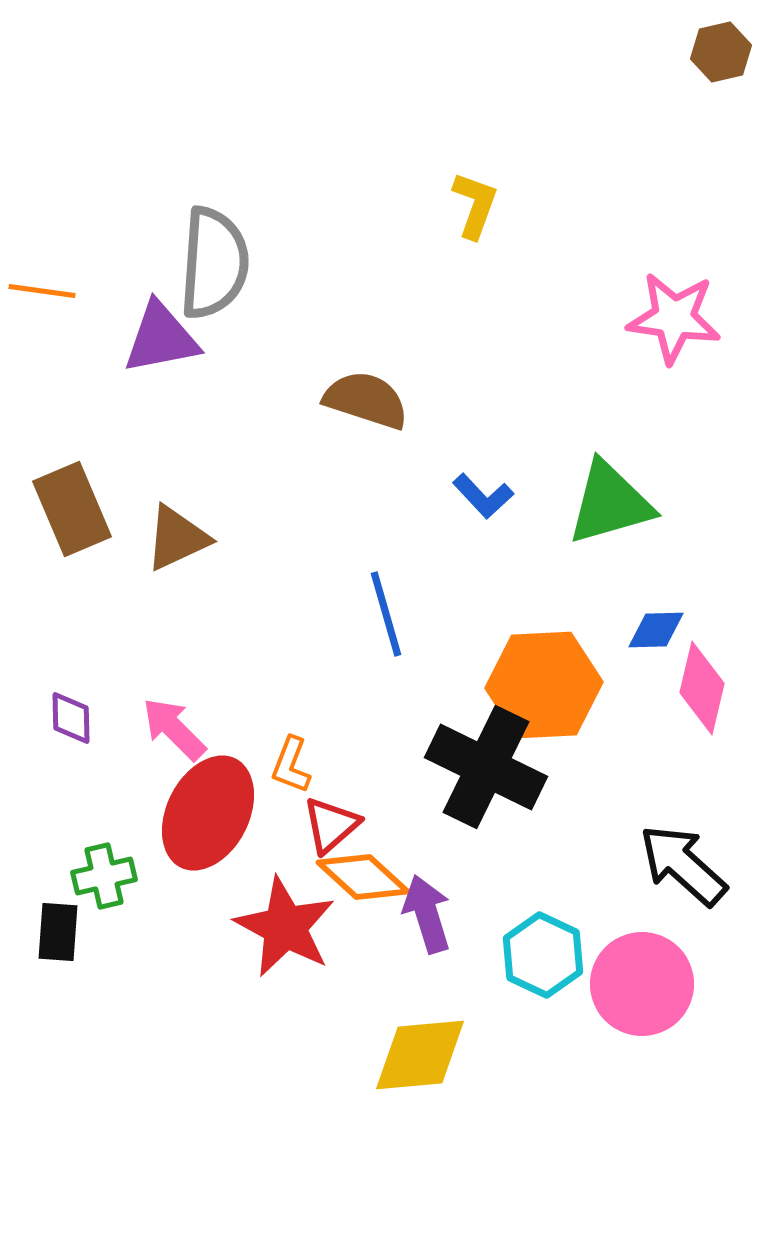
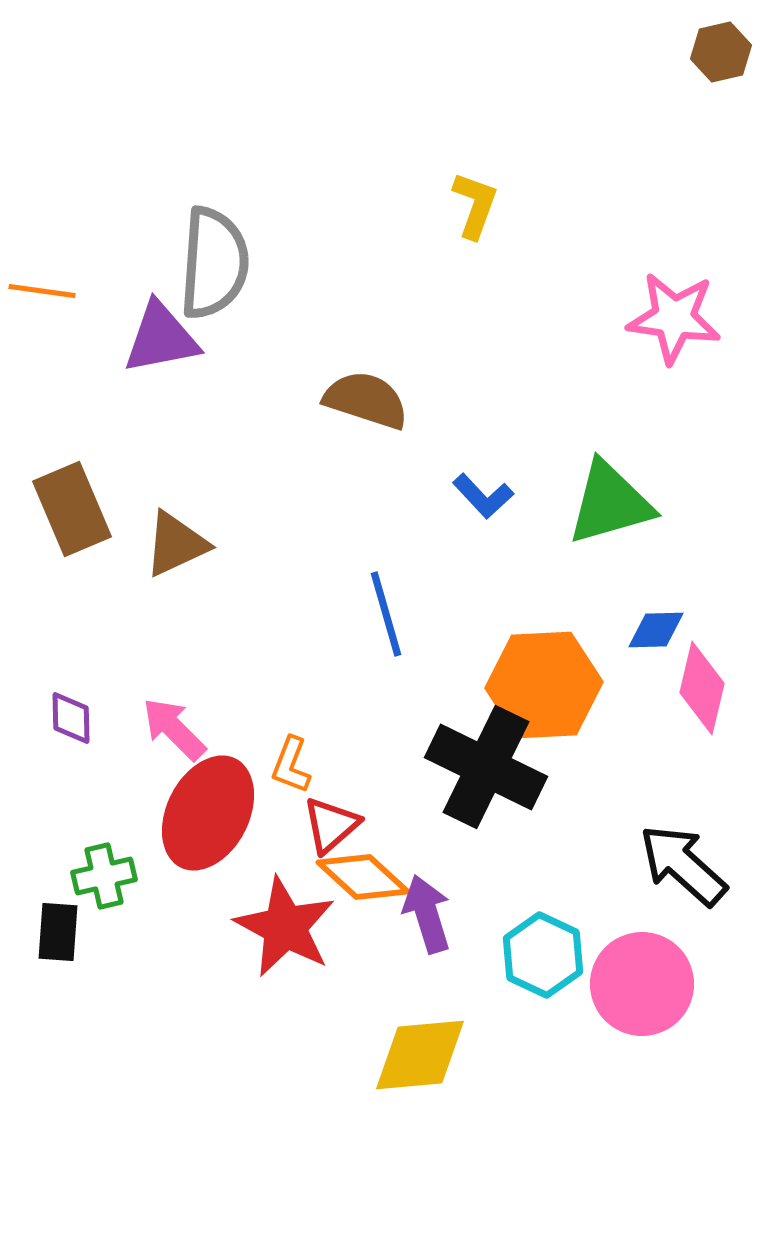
brown triangle: moved 1 px left, 6 px down
